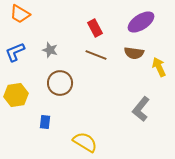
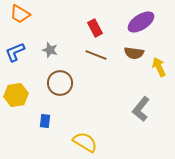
blue rectangle: moved 1 px up
